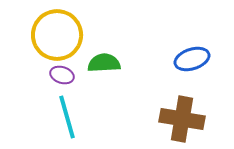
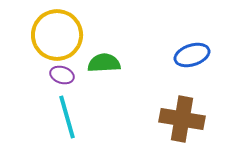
blue ellipse: moved 4 px up
